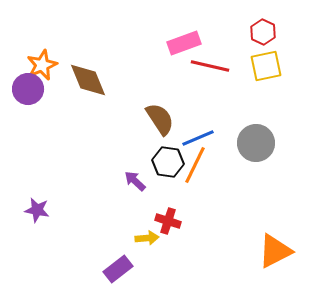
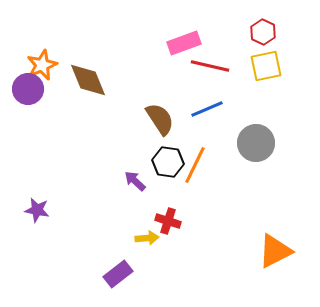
blue line: moved 9 px right, 29 px up
purple rectangle: moved 5 px down
